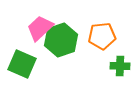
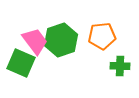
pink trapezoid: moved 5 px left, 13 px down; rotated 96 degrees clockwise
green square: moved 1 px left, 1 px up
